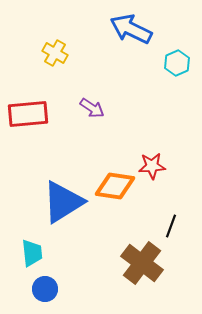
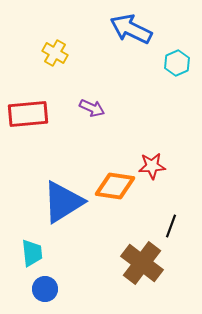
purple arrow: rotated 10 degrees counterclockwise
